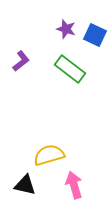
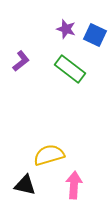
pink arrow: rotated 20 degrees clockwise
